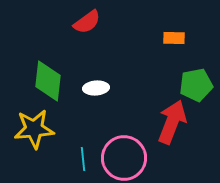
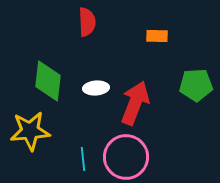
red semicircle: rotated 56 degrees counterclockwise
orange rectangle: moved 17 px left, 2 px up
green pentagon: rotated 8 degrees clockwise
red arrow: moved 37 px left, 19 px up
yellow star: moved 4 px left, 2 px down
pink circle: moved 2 px right, 1 px up
